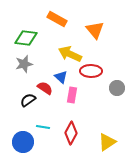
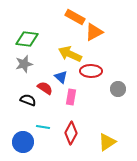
orange rectangle: moved 18 px right, 2 px up
orange triangle: moved 1 px left, 2 px down; rotated 42 degrees clockwise
green diamond: moved 1 px right, 1 px down
gray circle: moved 1 px right, 1 px down
pink rectangle: moved 1 px left, 2 px down
black semicircle: rotated 56 degrees clockwise
